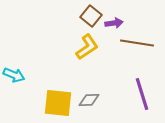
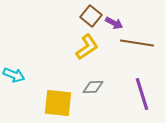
purple arrow: rotated 36 degrees clockwise
gray diamond: moved 4 px right, 13 px up
